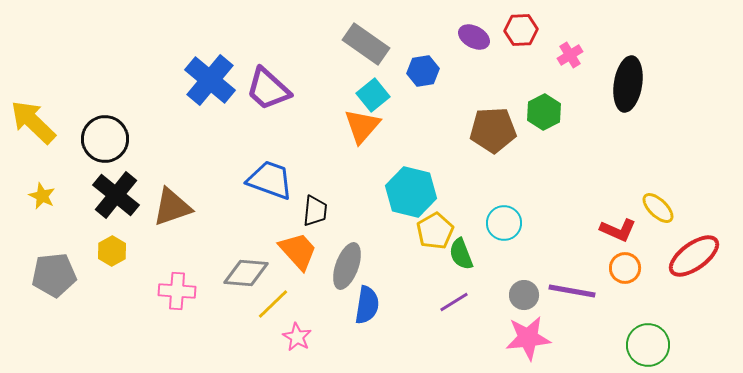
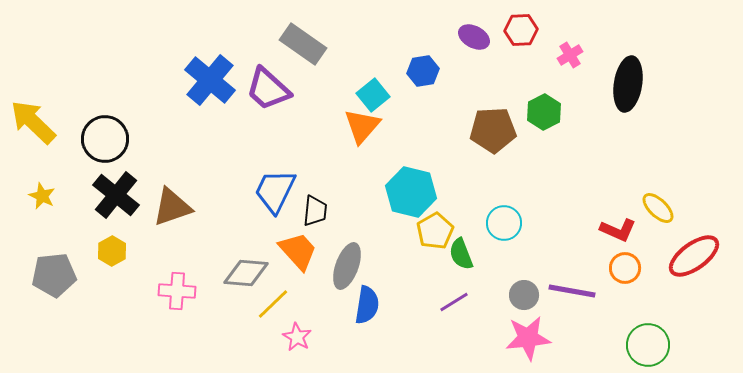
gray rectangle at (366, 44): moved 63 px left
blue trapezoid at (270, 180): moved 5 px right, 11 px down; rotated 84 degrees counterclockwise
